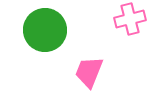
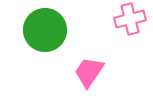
pink trapezoid: rotated 12 degrees clockwise
